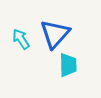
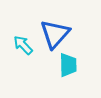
cyan arrow: moved 2 px right, 6 px down; rotated 10 degrees counterclockwise
